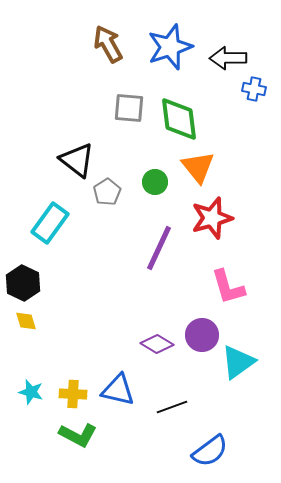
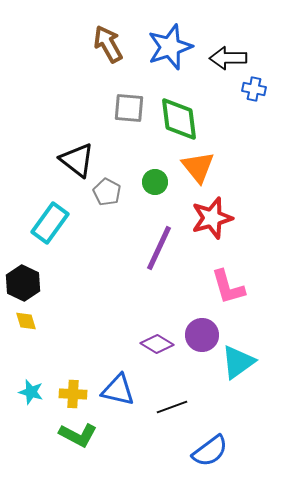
gray pentagon: rotated 12 degrees counterclockwise
